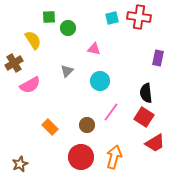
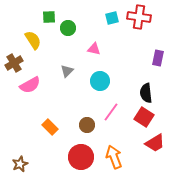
orange arrow: rotated 35 degrees counterclockwise
